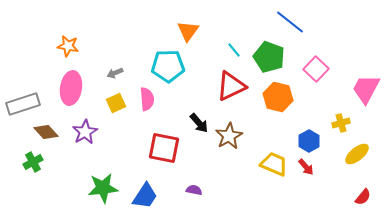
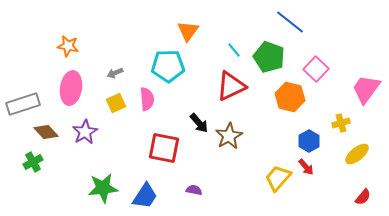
pink trapezoid: rotated 8 degrees clockwise
orange hexagon: moved 12 px right
yellow trapezoid: moved 4 px right, 14 px down; rotated 72 degrees counterclockwise
